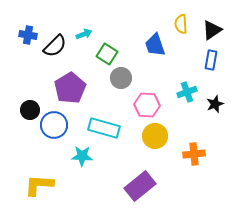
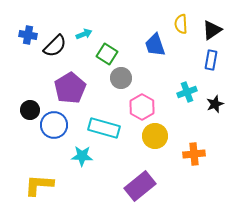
pink hexagon: moved 5 px left, 2 px down; rotated 25 degrees clockwise
